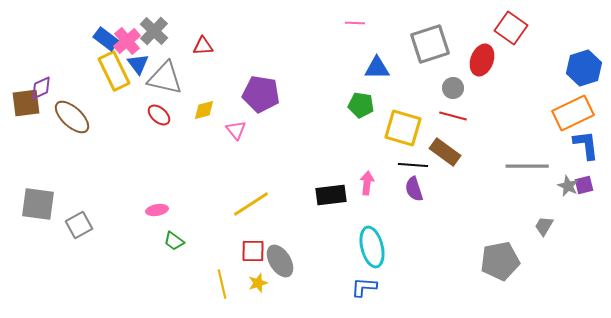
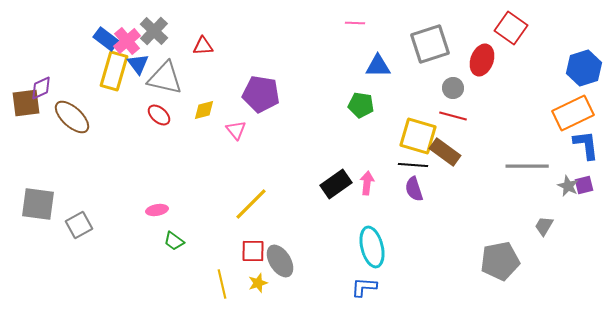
blue triangle at (377, 68): moved 1 px right, 2 px up
yellow rectangle at (114, 71): rotated 42 degrees clockwise
yellow square at (403, 128): moved 15 px right, 8 px down
black rectangle at (331, 195): moved 5 px right, 11 px up; rotated 28 degrees counterclockwise
yellow line at (251, 204): rotated 12 degrees counterclockwise
